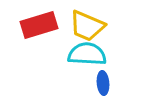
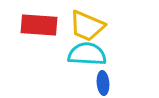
red rectangle: rotated 21 degrees clockwise
